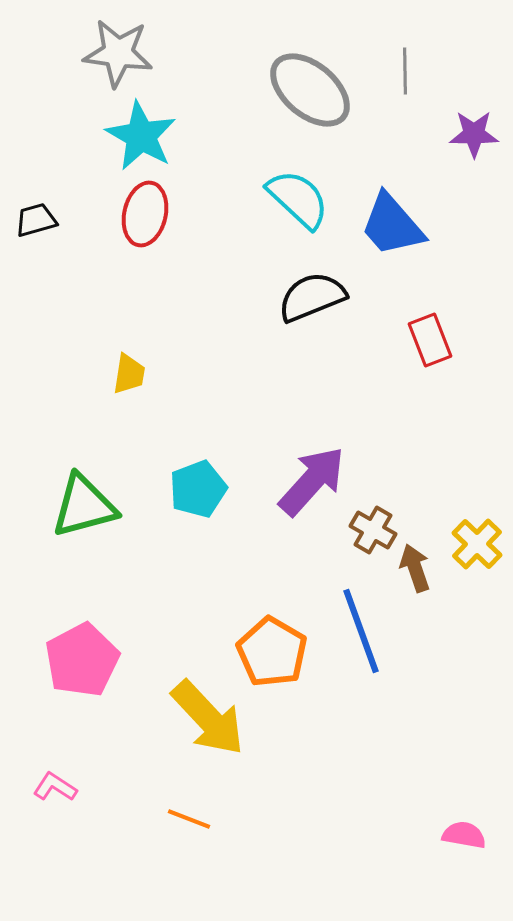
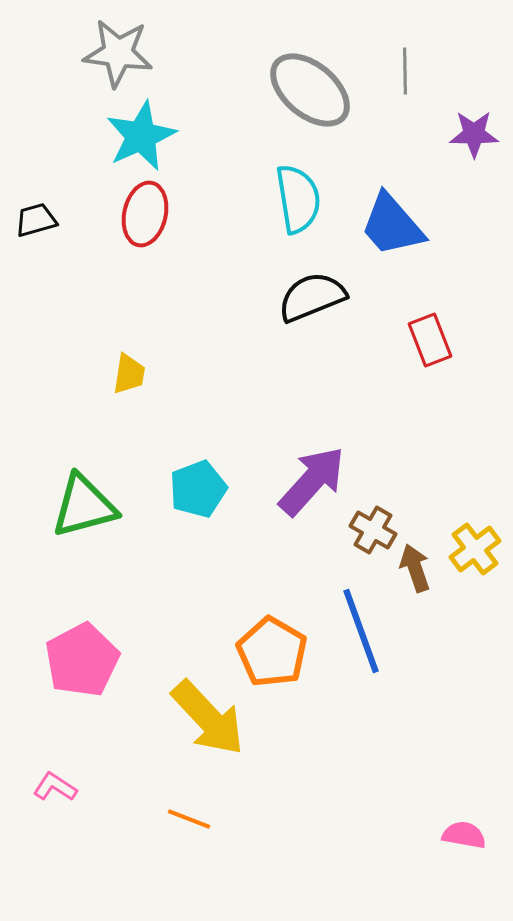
cyan star: rotated 18 degrees clockwise
cyan semicircle: rotated 38 degrees clockwise
yellow cross: moved 2 px left, 5 px down; rotated 9 degrees clockwise
